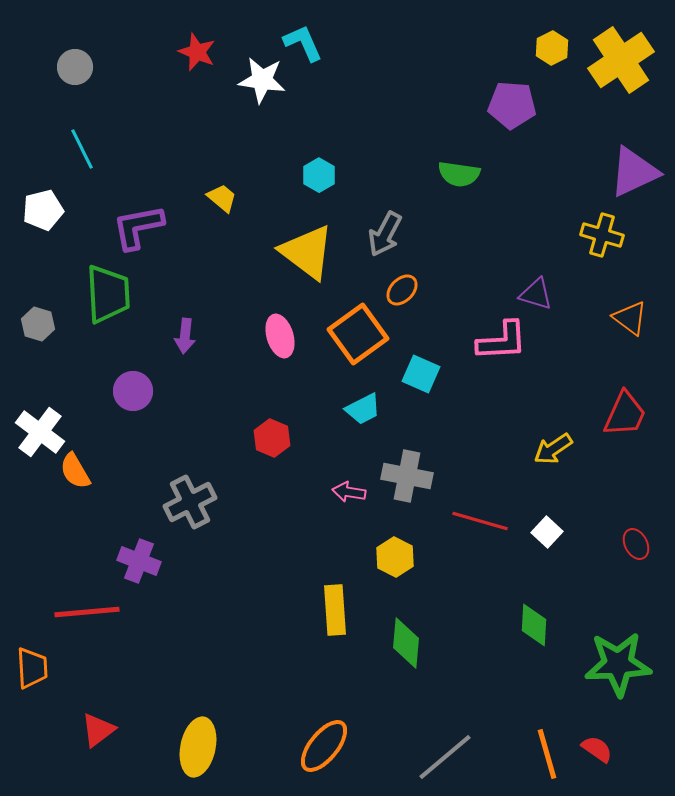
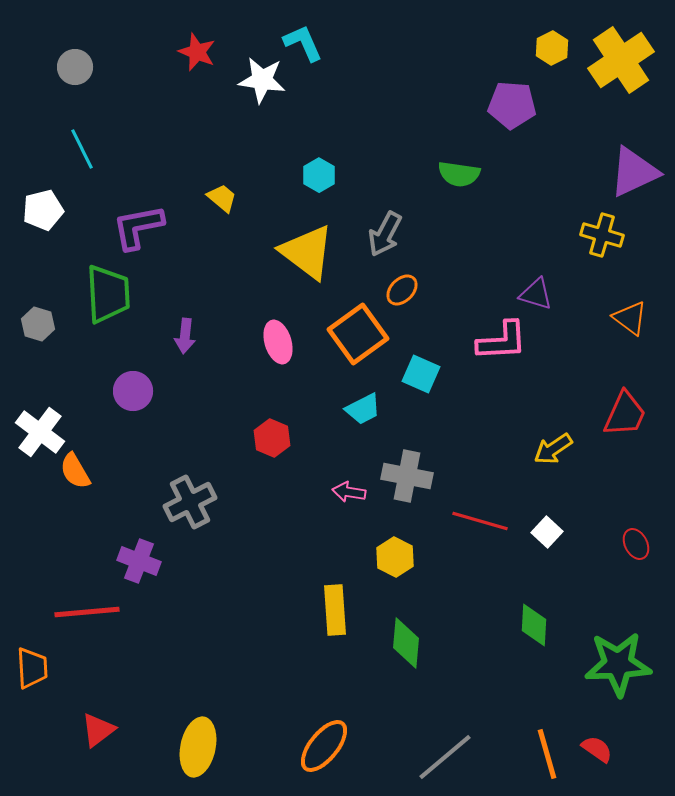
pink ellipse at (280, 336): moved 2 px left, 6 px down
